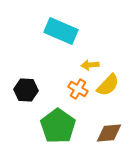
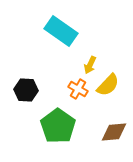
cyan rectangle: rotated 12 degrees clockwise
yellow arrow: rotated 60 degrees counterclockwise
brown diamond: moved 5 px right, 1 px up
